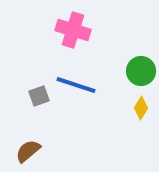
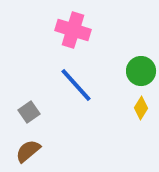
blue line: rotated 30 degrees clockwise
gray square: moved 10 px left, 16 px down; rotated 15 degrees counterclockwise
